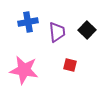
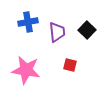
pink star: moved 2 px right
